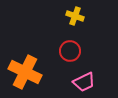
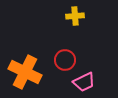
yellow cross: rotated 24 degrees counterclockwise
red circle: moved 5 px left, 9 px down
